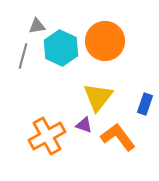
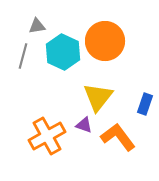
cyan hexagon: moved 2 px right, 4 px down
